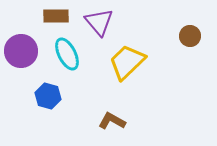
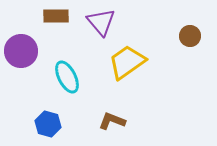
purple triangle: moved 2 px right
cyan ellipse: moved 23 px down
yellow trapezoid: rotated 9 degrees clockwise
blue hexagon: moved 28 px down
brown L-shape: rotated 8 degrees counterclockwise
